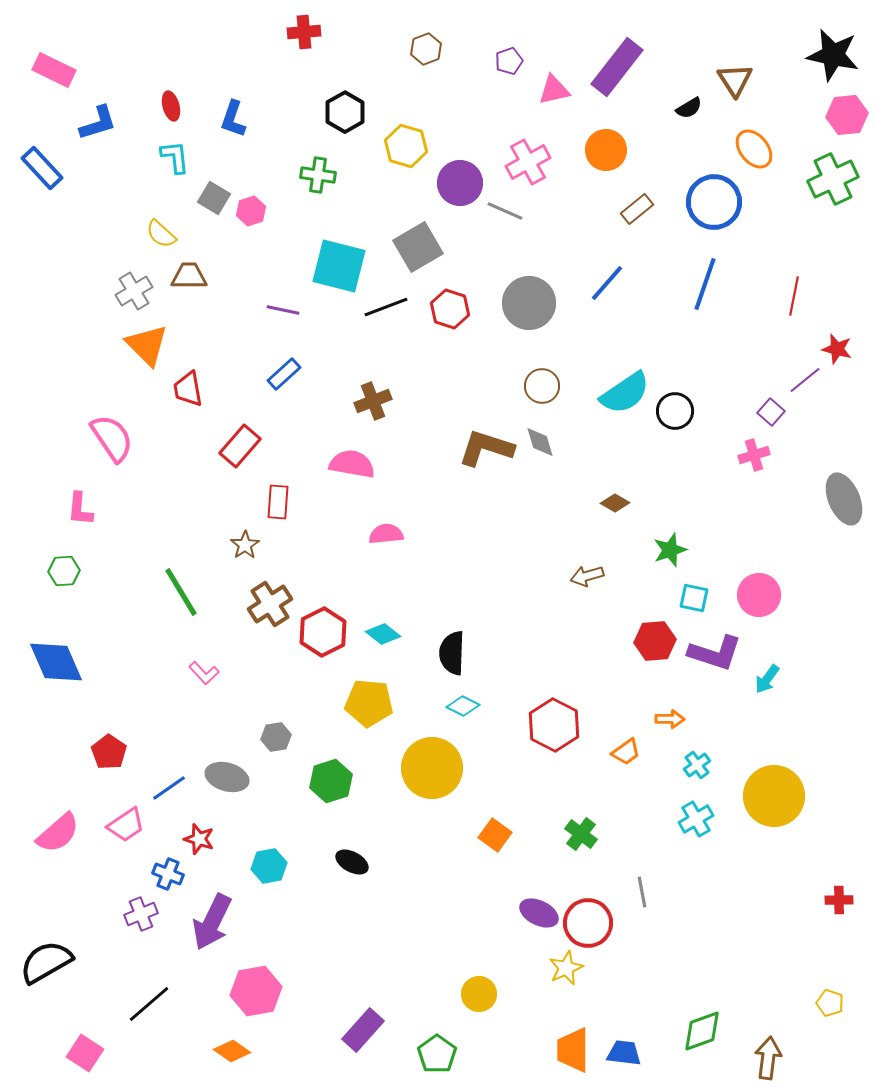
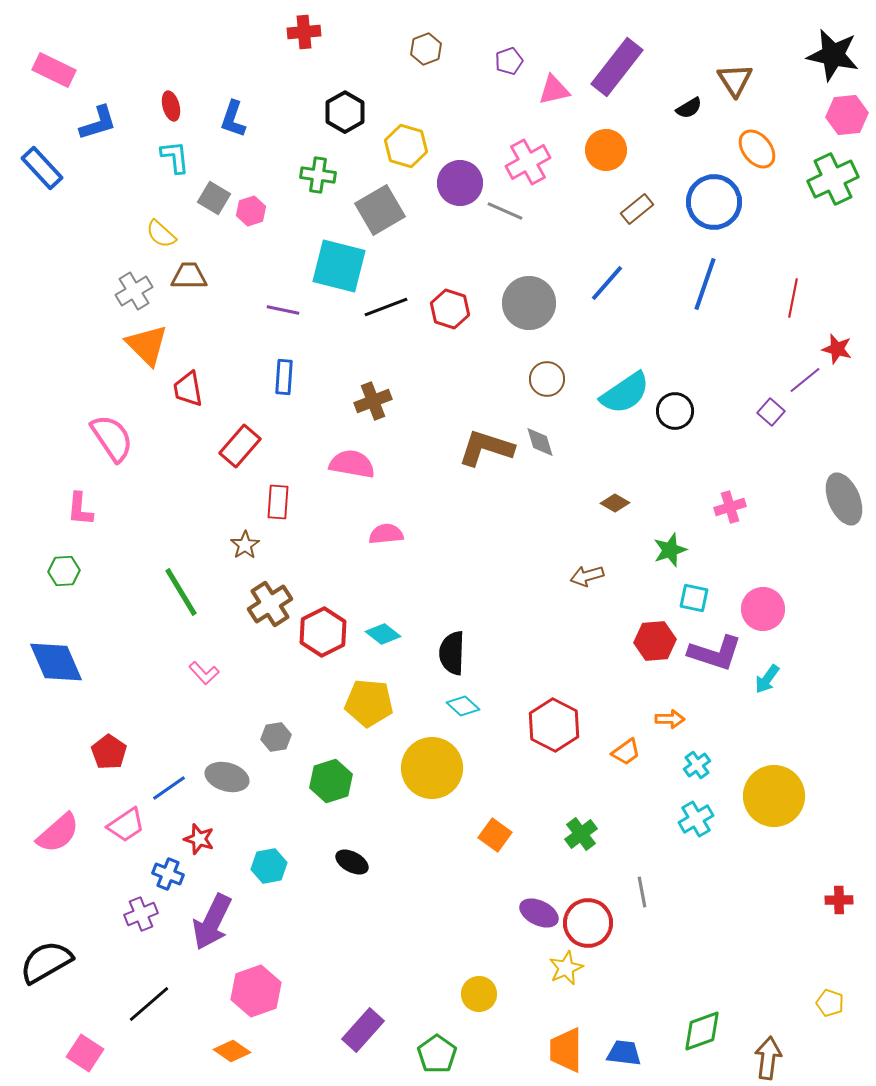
orange ellipse at (754, 149): moved 3 px right
gray square at (418, 247): moved 38 px left, 37 px up
red line at (794, 296): moved 1 px left, 2 px down
blue rectangle at (284, 374): moved 3 px down; rotated 44 degrees counterclockwise
brown circle at (542, 386): moved 5 px right, 7 px up
pink cross at (754, 455): moved 24 px left, 52 px down
pink circle at (759, 595): moved 4 px right, 14 px down
cyan diamond at (463, 706): rotated 16 degrees clockwise
green cross at (581, 834): rotated 16 degrees clockwise
pink hexagon at (256, 991): rotated 9 degrees counterclockwise
orange trapezoid at (573, 1050): moved 7 px left
